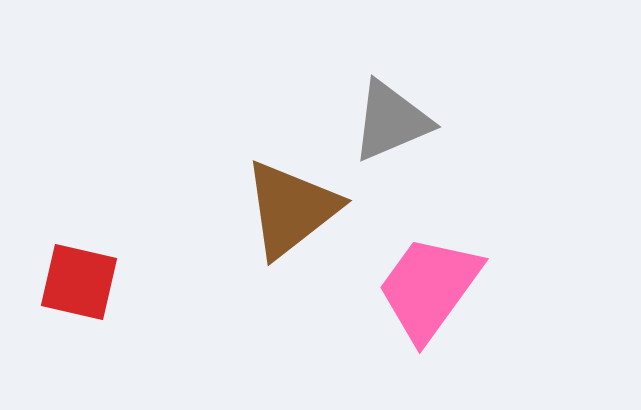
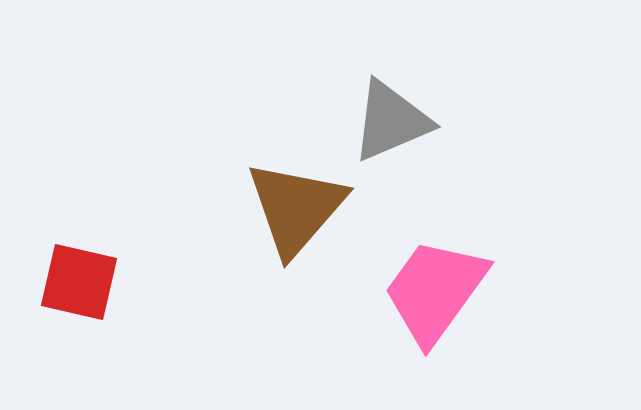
brown triangle: moved 5 px right, 1 px up; rotated 11 degrees counterclockwise
pink trapezoid: moved 6 px right, 3 px down
